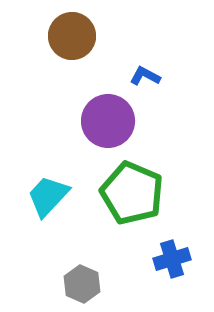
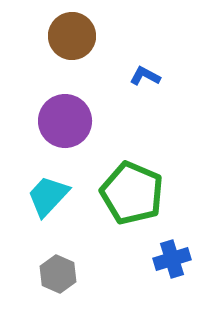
purple circle: moved 43 px left
gray hexagon: moved 24 px left, 10 px up
